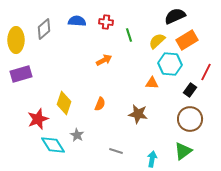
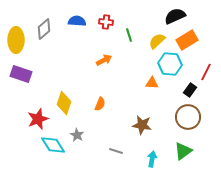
purple rectangle: rotated 35 degrees clockwise
brown star: moved 4 px right, 11 px down
brown circle: moved 2 px left, 2 px up
